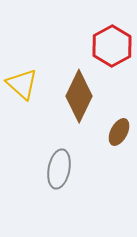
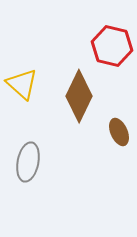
red hexagon: rotated 18 degrees counterclockwise
brown ellipse: rotated 52 degrees counterclockwise
gray ellipse: moved 31 px left, 7 px up
